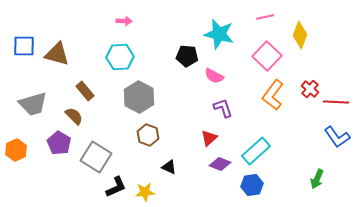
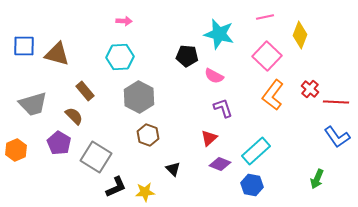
black triangle: moved 4 px right, 2 px down; rotated 21 degrees clockwise
blue hexagon: rotated 20 degrees clockwise
